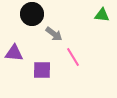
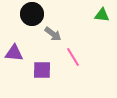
gray arrow: moved 1 px left
